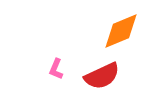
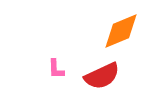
pink L-shape: rotated 25 degrees counterclockwise
